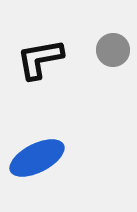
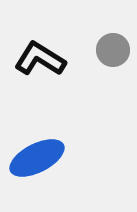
black L-shape: rotated 42 degrees clockwise
